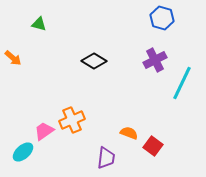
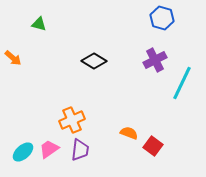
pink trapezoid: moved 5 px right, 18 px down
purple trapezoid: moved 26 px left, 8 px up
